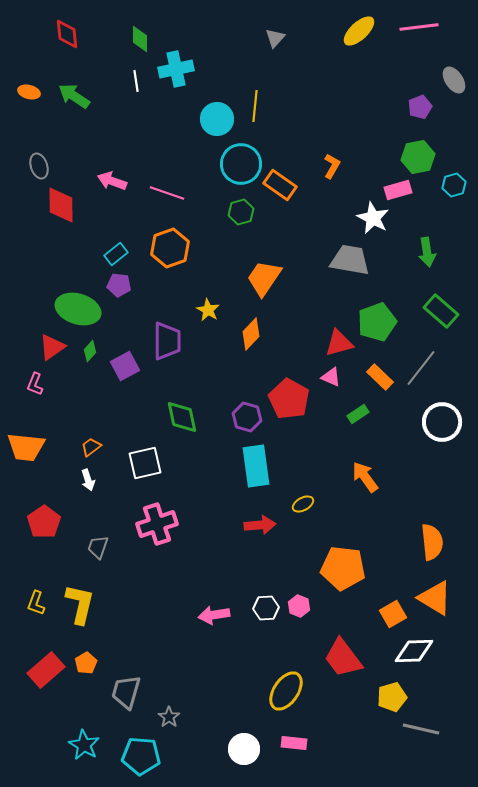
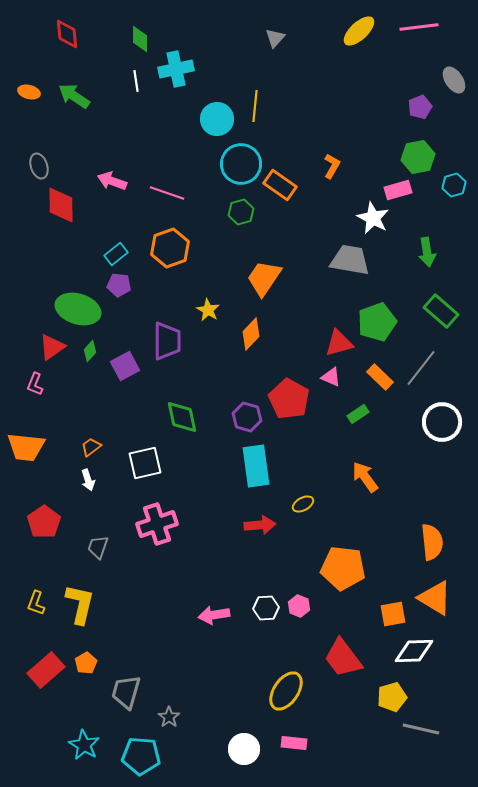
orange square at (393, 614): rotated 20 degrees clockwise
